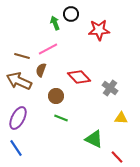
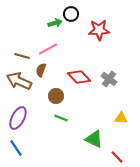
green arrow: rotated 96 degrees clockwise
gray cross: moved 1 px left, 9 px up
